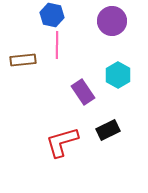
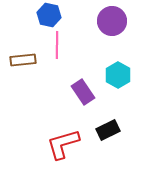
blue hexagon: moved 3 px left
red L-shape: moved 1 px right, 2 px down
